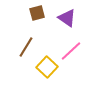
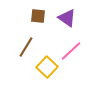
brown square: moved 1 px right, 3 px down; rotated 21 degrees clockwise
